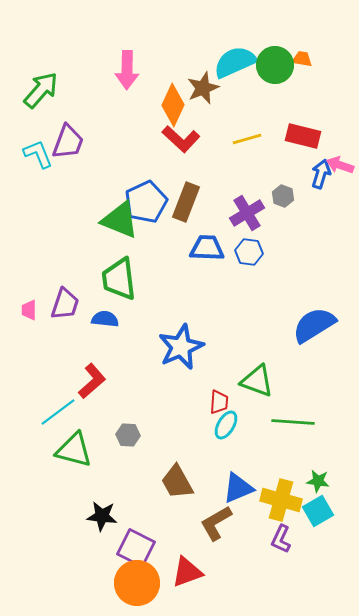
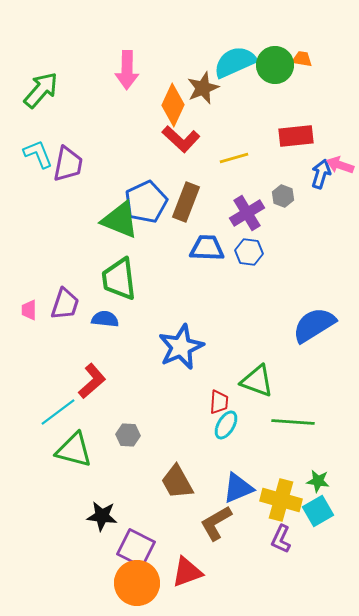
red rectangle at (303, 136): moved 7 px left; rotated 20 degrees counterclockwise
yellow line at (247, 139): moved 13 px left, 19 px down
purple trapezoid at (68, 142): moved 22 px down; rotated 9 degrees counterclockwise
